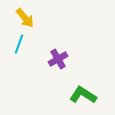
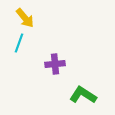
cyan line: moved 1 px up
purple cross: moved 3 px left, 5 px down; rotated 24 degrees clockwise
